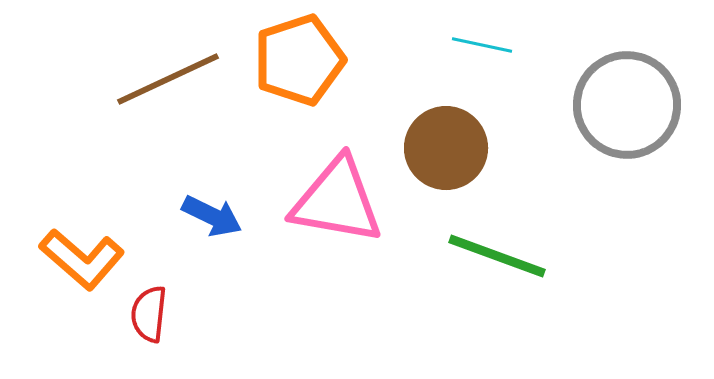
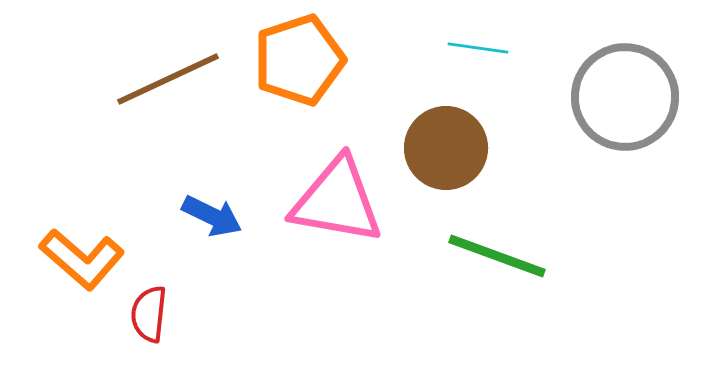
cyan line: moved 4 px left, 3 px down; rotated 4 degrees counterclockwise
gray circle: moved 2 px left, 8 px up
